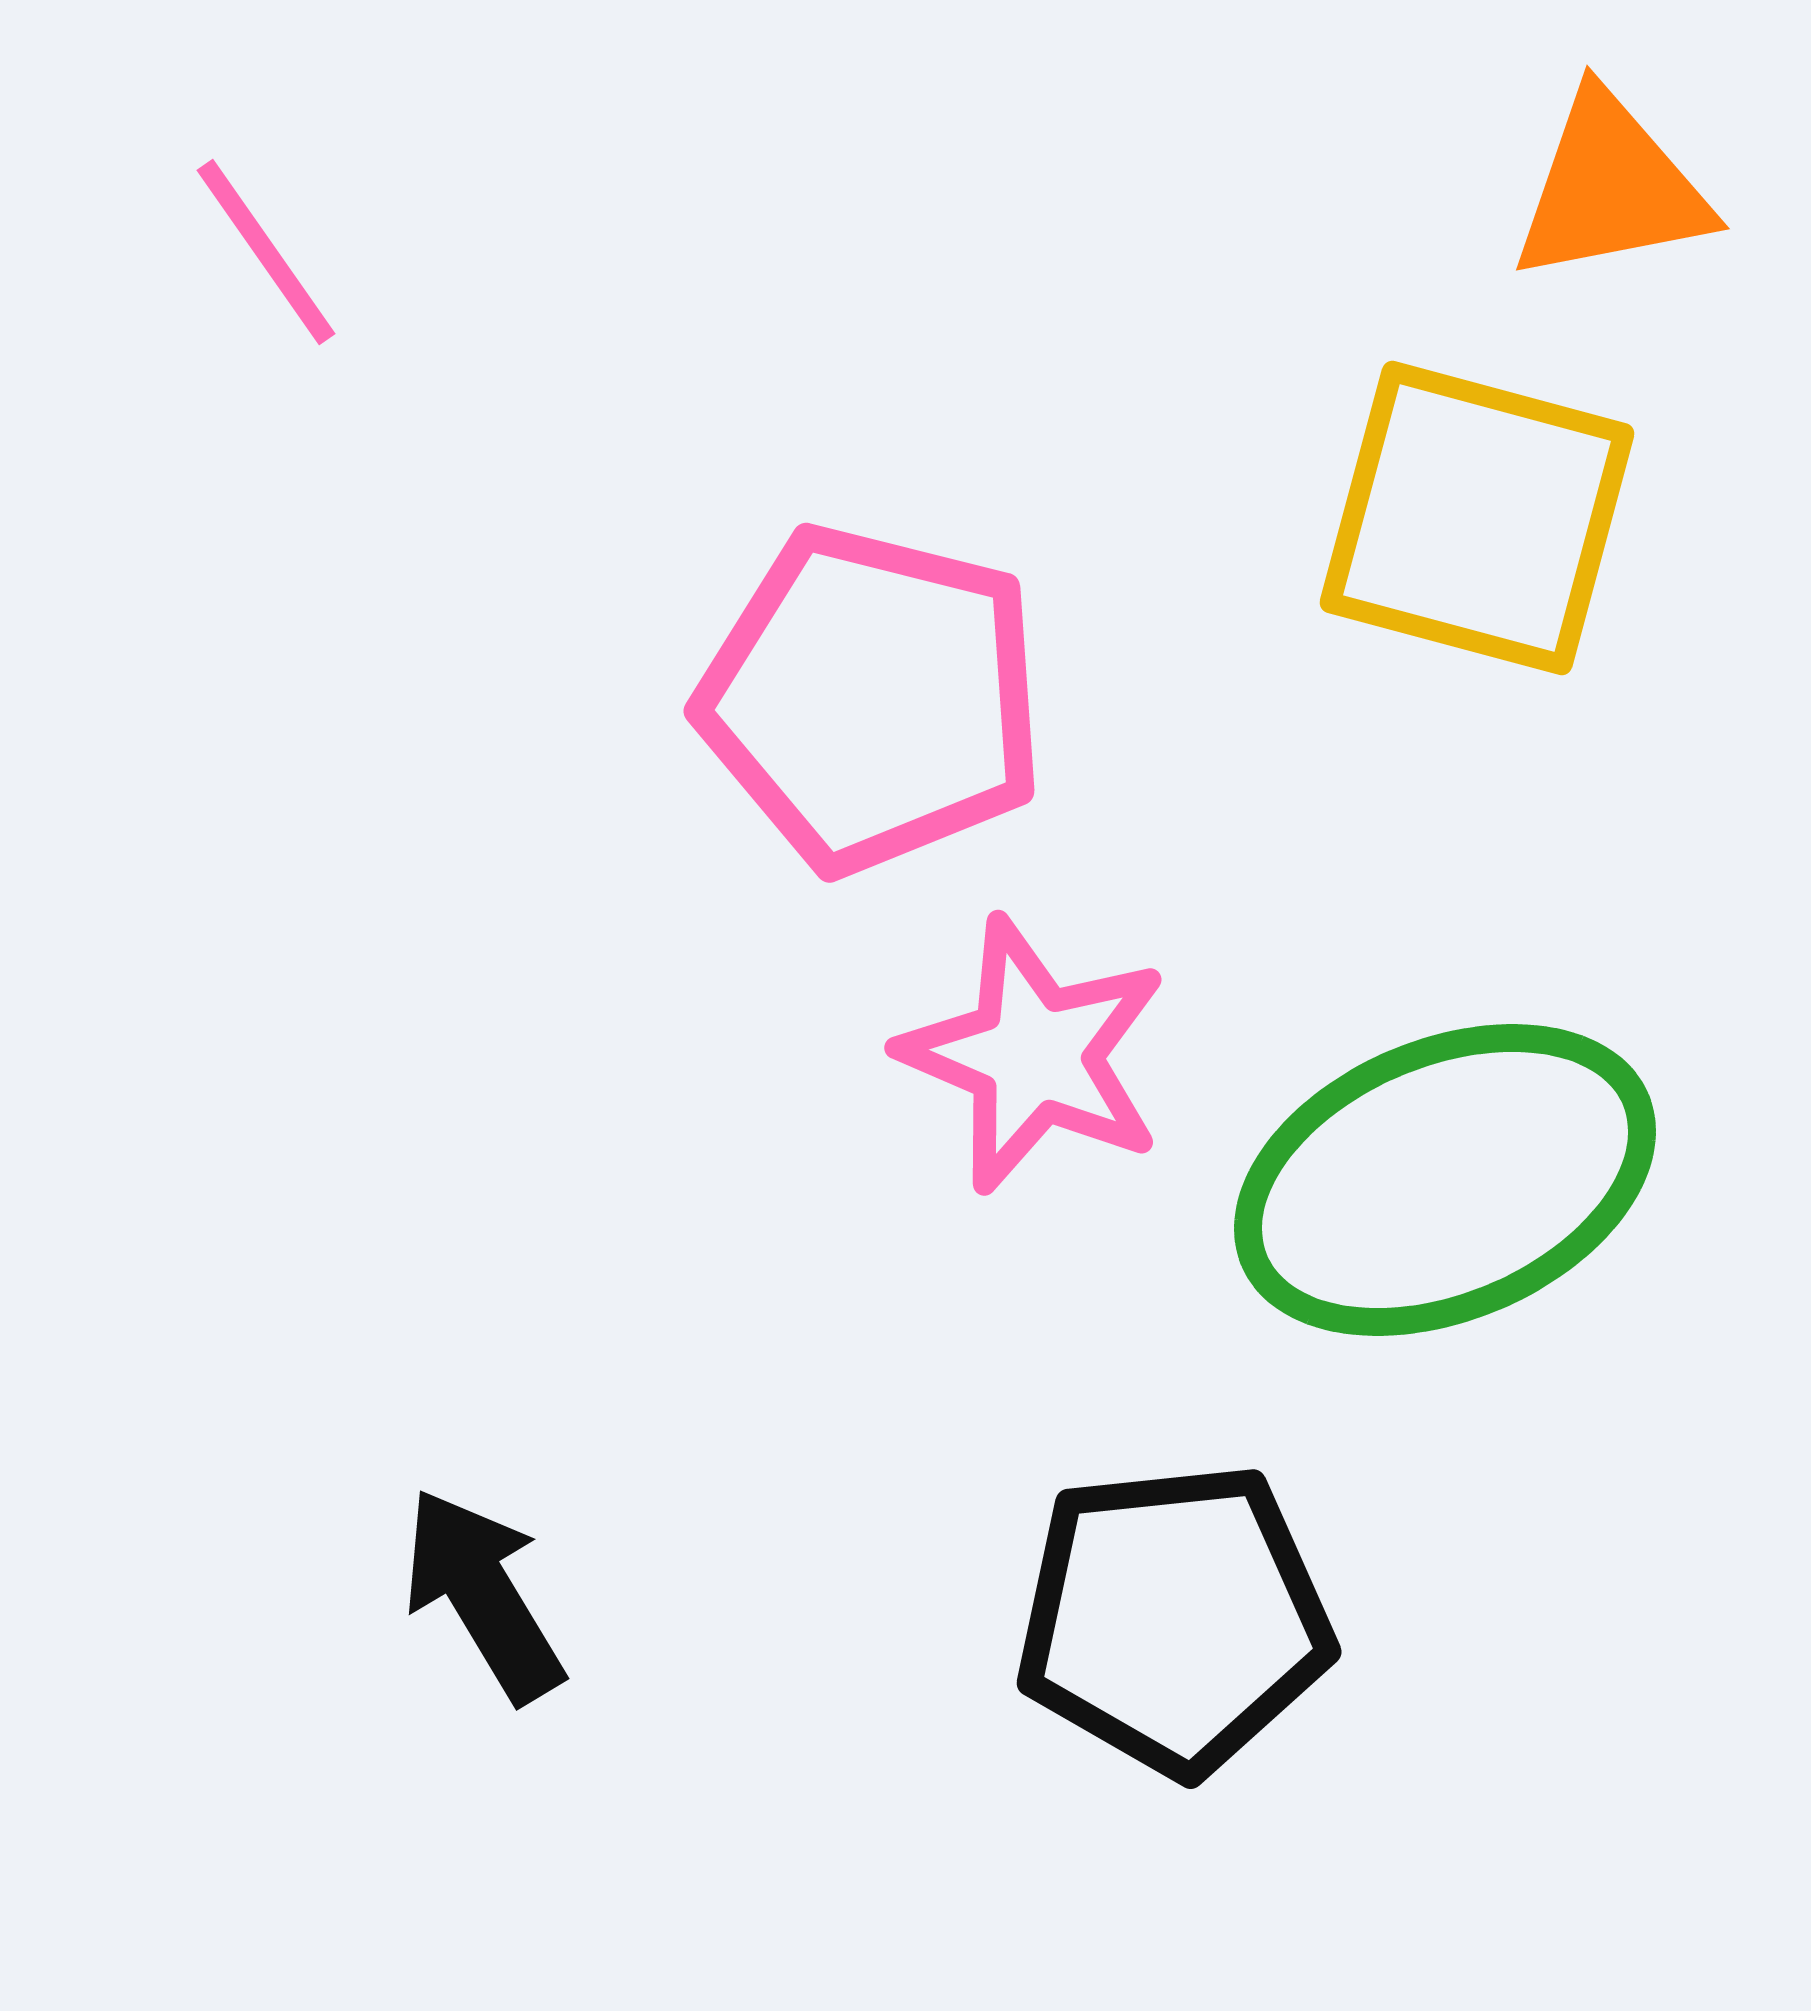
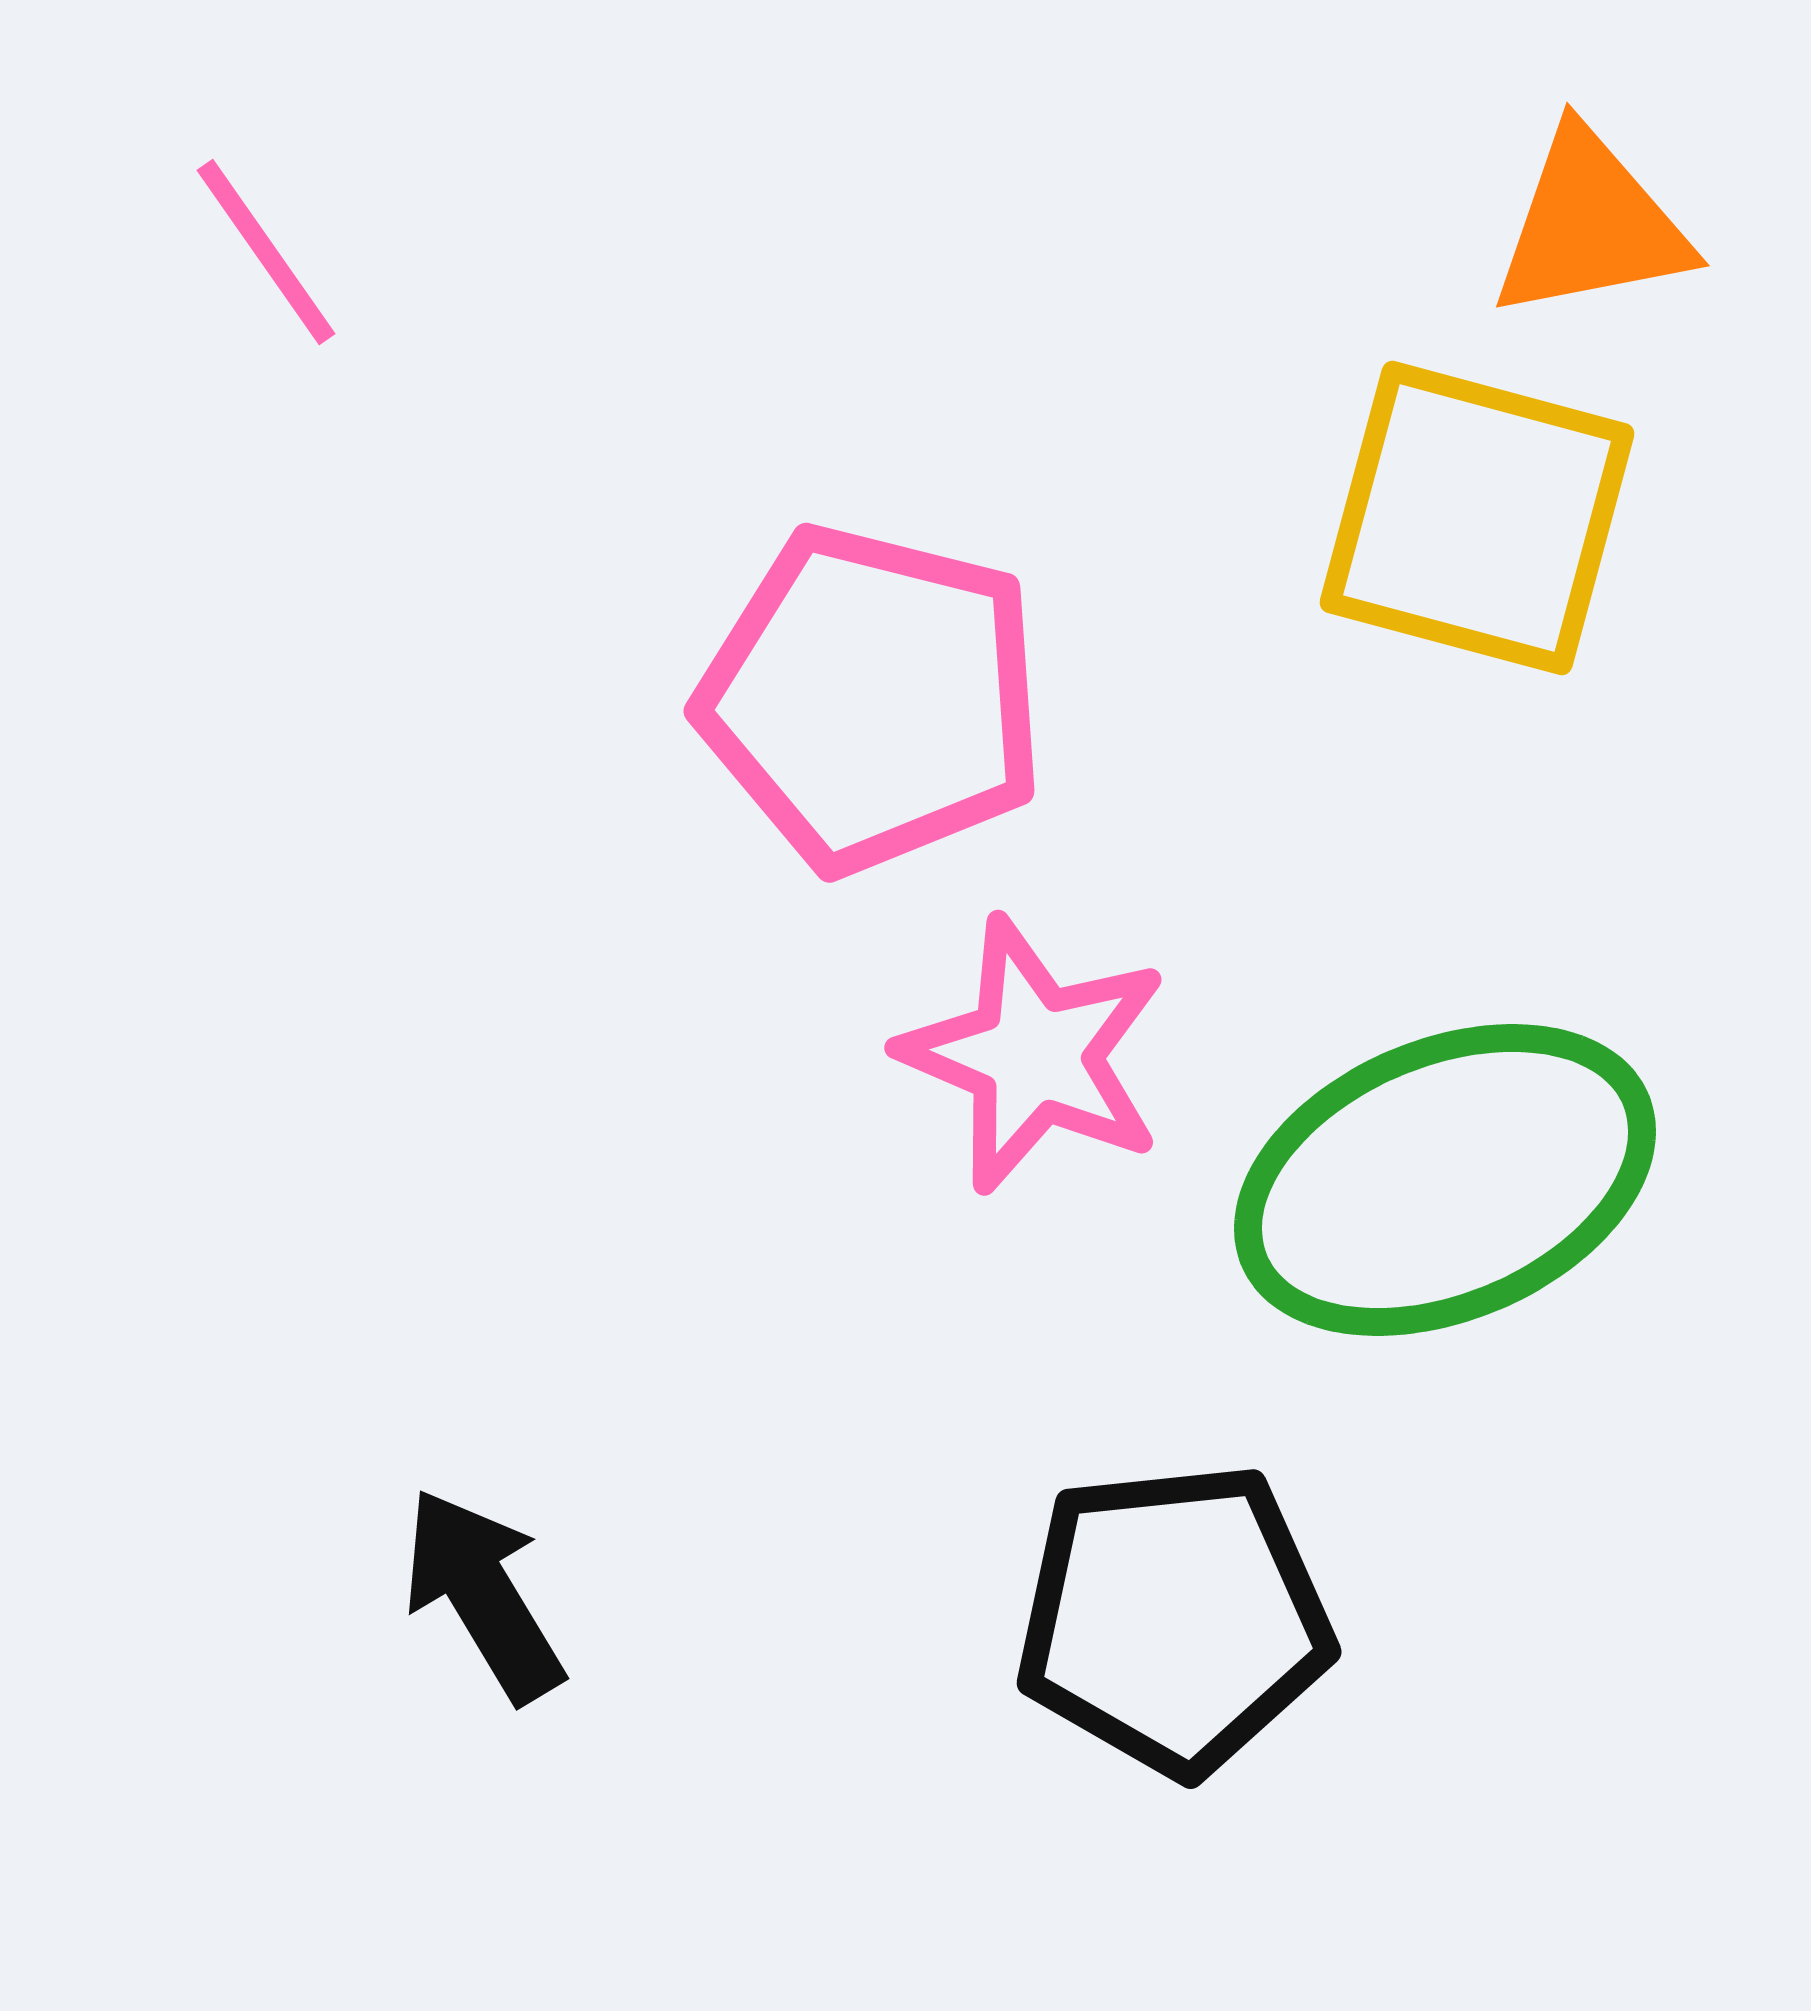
orange triangle: moved 20 px left, 37 px down
